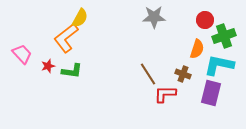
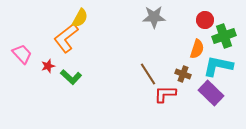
cyan L-shape: moved 1 px left, 1 px down
green L-shape: moved 1 px left, 6 px down; rotated 35 degrees clockwise
purple rectangle: rotated 60 degrees counterclockwise
